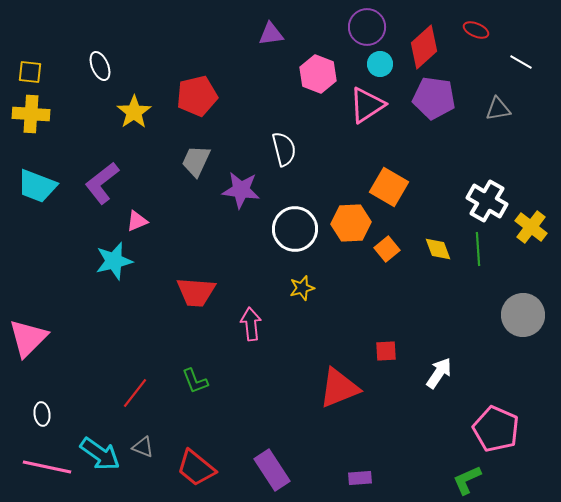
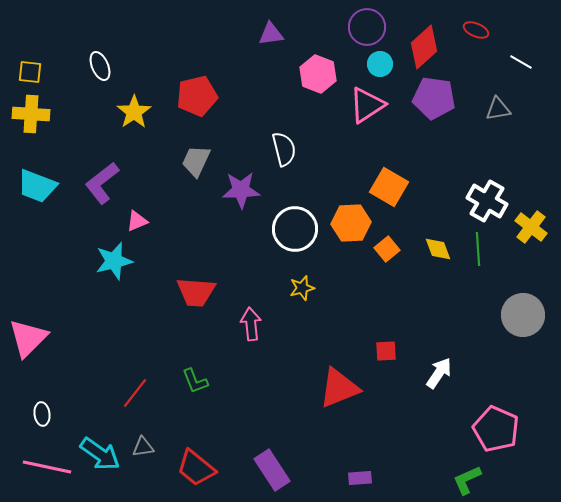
purple star at (241, 190): rotated 9 degrees counterclockwise
gray triangle at (143, 447): rotated 30 degrees counterclockwise
